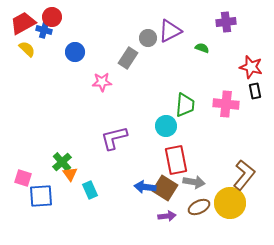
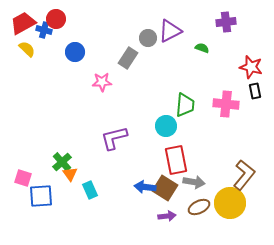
red circle: moved 4 px right, 2 px down
